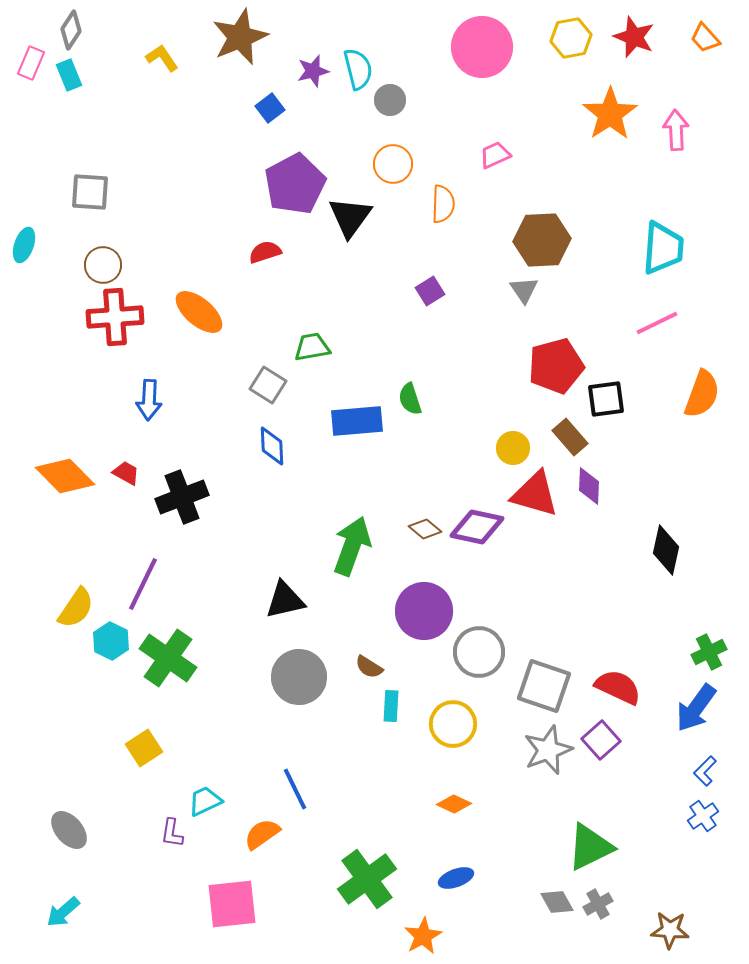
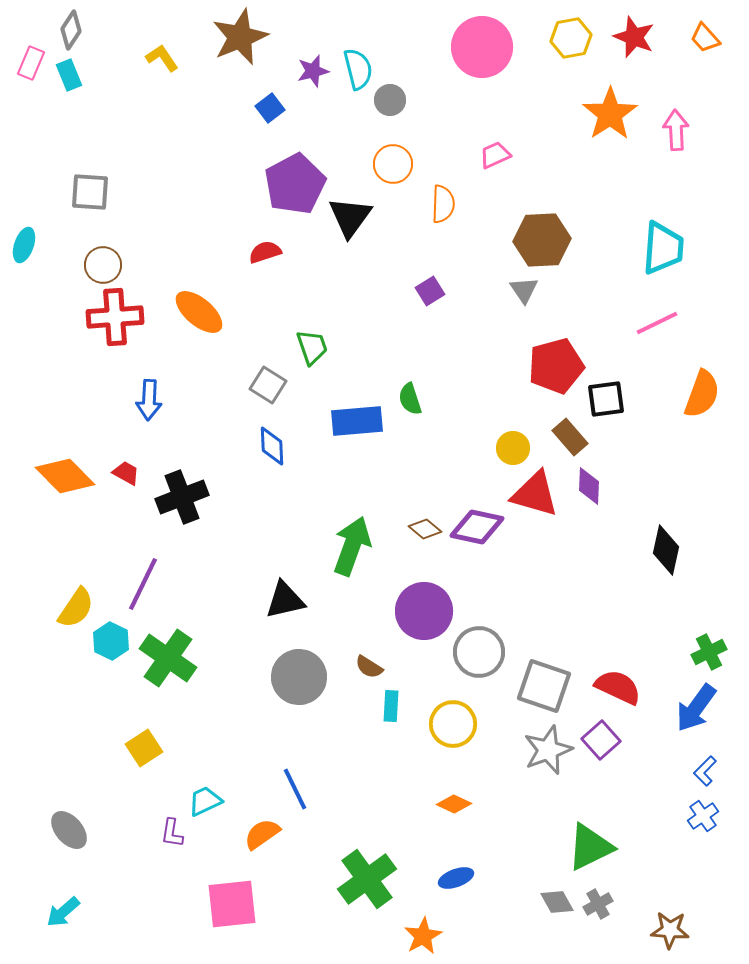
green trapezoid at (312, 347): rotated 81 degrees clockwise
